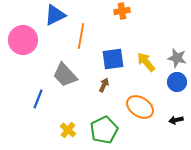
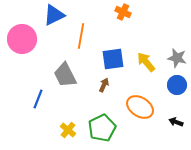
orange cross: moved 1 px right, 1 px down; rotated 35 degrees clockwise
blue triangle: moved 1 px left
pink circle: moved 1 px left, 1 px up
gray trapezoid: rotated 16 degrees clockwise
blue circle: moved 3 px down
black arrow: moved 2 px down; rotated 32 degrees clockwise
green pentagon: moved 2 px left, 2 px up
